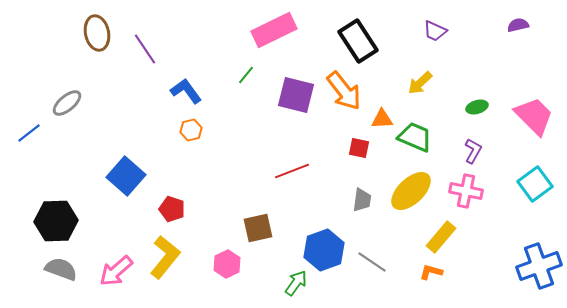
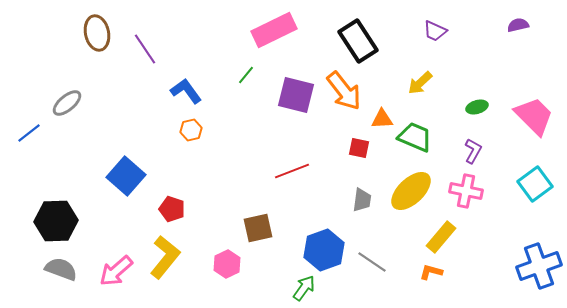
green arrow: moved 8 px right, 5 px down
